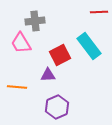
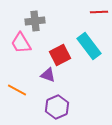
purple triangle: rotated 21 degrees clockwise
orange line: moved 3 px down; rotated 24 degrees clockwise
